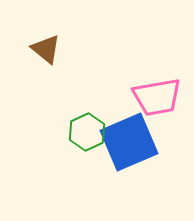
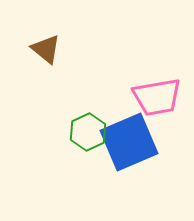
green hexagon: moved 1 px right
